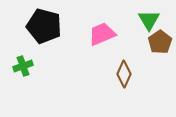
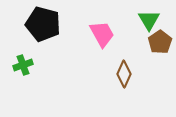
black pentagon: moved 1 px left, 2 px up
pink trapezoid: rotated 84 degrees clockwise
green cross: moved 1 px up
